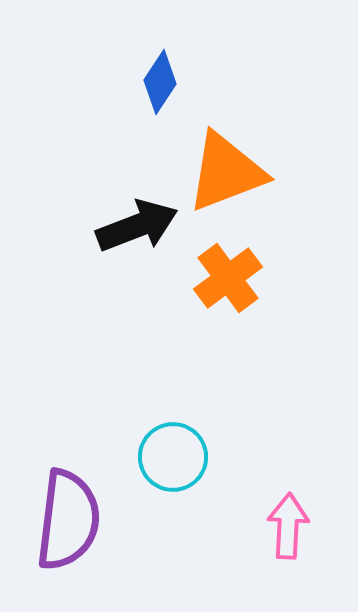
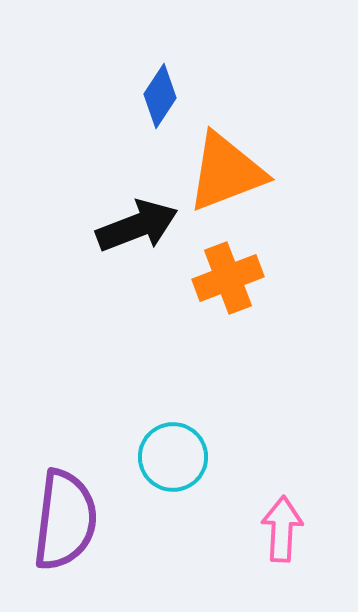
blue diamond: moved 14 px down
orange cross: rotated 16 degrees clockwise
purple semicircle: moved 3 px left
pink arrow: moved 6 px left, 3 px down
